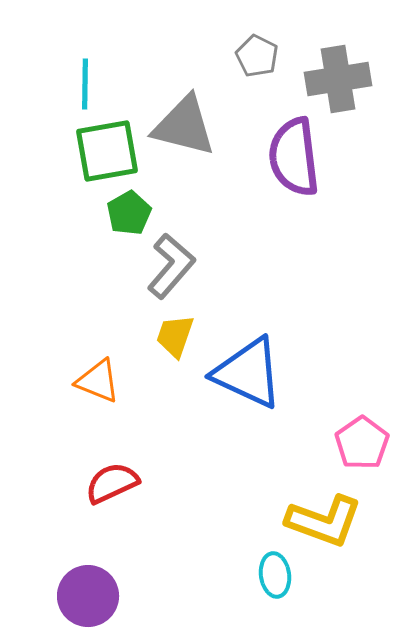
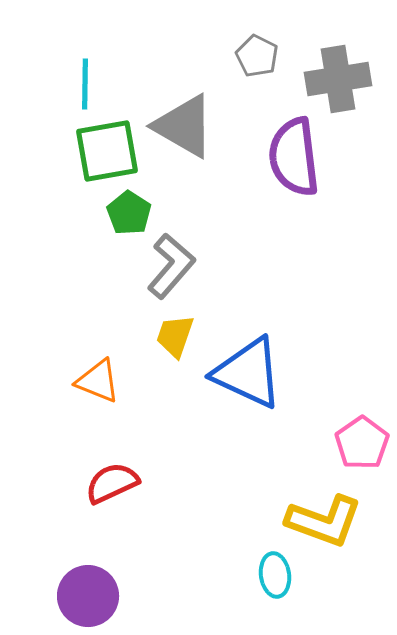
gray triangle: rotated 16 degrees clockwise
green pentagon: rotated 9 degrees counterclockwise
